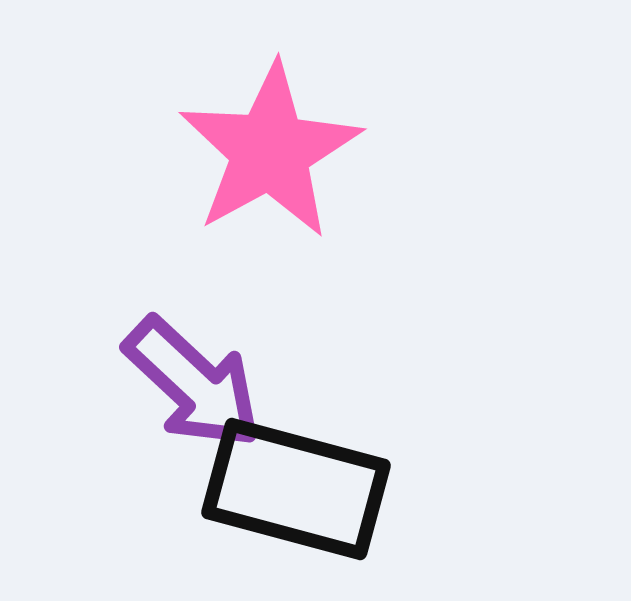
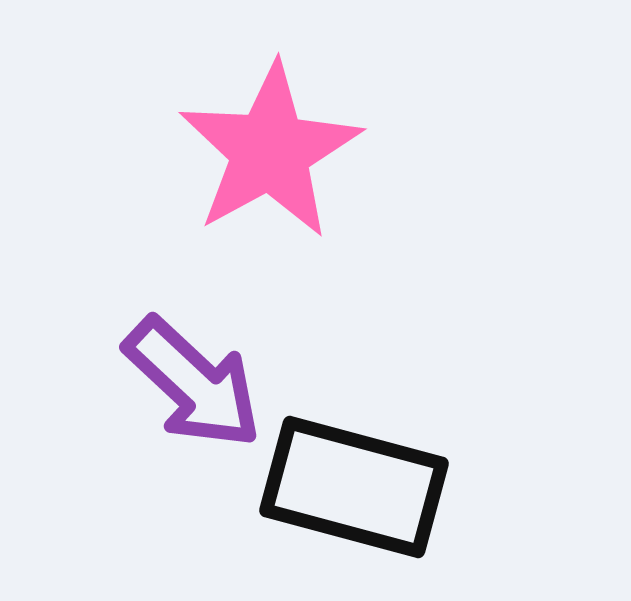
black rectangle: moved 58 px right, 2 px up
